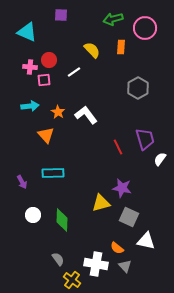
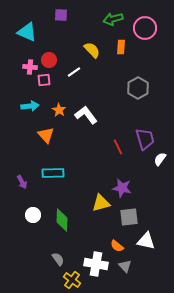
orange star: moved 1 px right, 2 px up
gray square: rotated 30 degrees counterclockwise
orange semicircle: moved 2 px up
